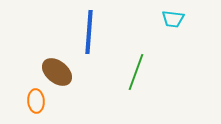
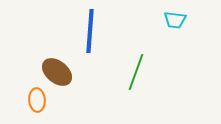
cyan trapezoid: moved 2 px right, 1 px down
blue line: moved 1 px right, 1 px up
orange ellipse: moved 1 px right, 1 px up
